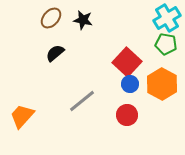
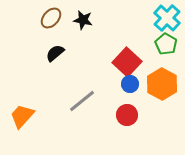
cyan cross: rotated 16 degrees counterclockwise
green pentagon: rotated 20 degrees clockwise
